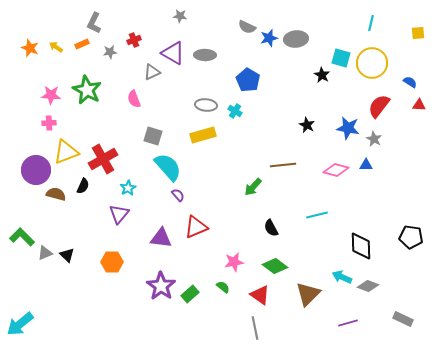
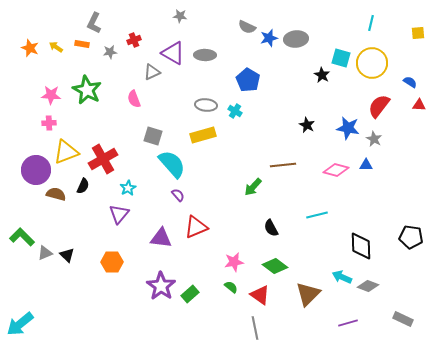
orange rectangle at (82, 44): rotated 32 degrees clockwise
cyan semicircle at (168, 167): moved 4 px right, 3 px up
green semicircle at (223, 287): moved 8 px right
